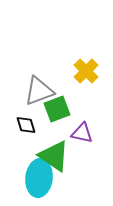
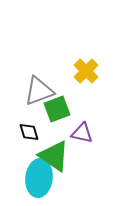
black diamond: moved 3 px right, 7 px down
